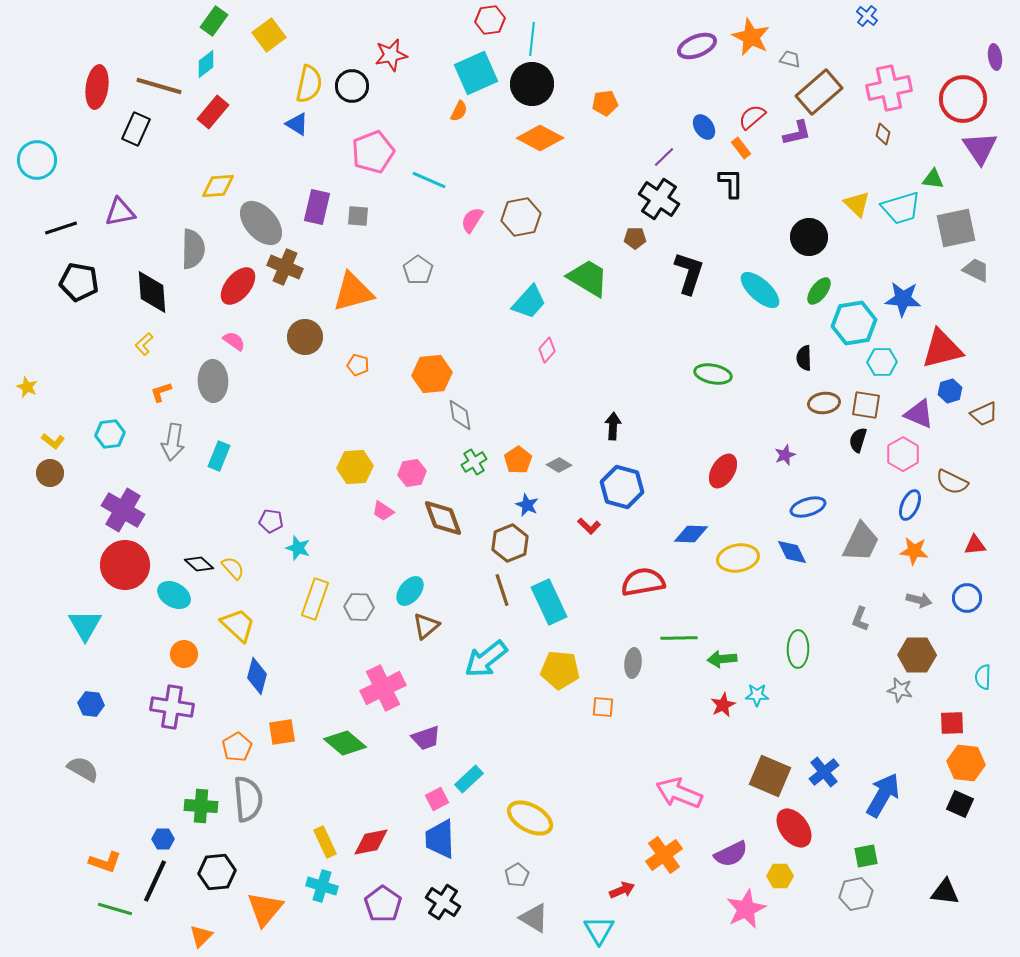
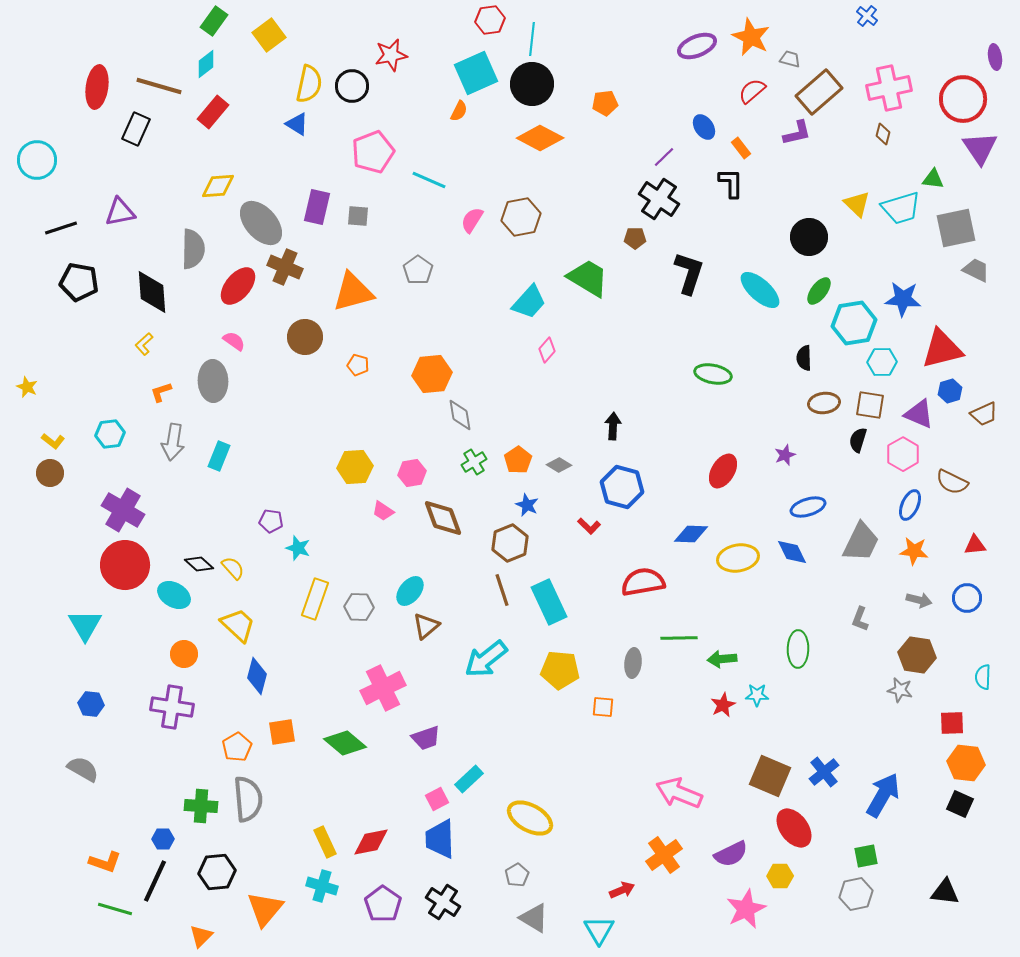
red semicircle at (752, 117): moved 26 px up
brown square at (866, 405): moved 4 px right
brown hexagon at (917, 655): rotated 9 degrees clockwise
